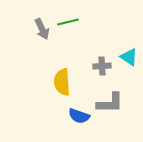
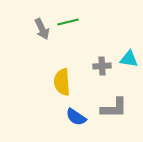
cyan triangle: moved 2 px down; rotated 24 degrees counterclockwise
gray L-shape: moved 4 px right, 5 px down
blue semicircle: moved 3 px left, 1 px down; rotated 15 degrees clockwise
